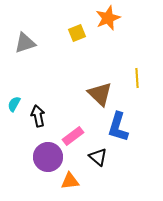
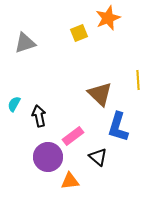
yellow square: moved 2 px right
yellow line: moved 1 px right, 2 px down
black arrow: moved 1 px right
